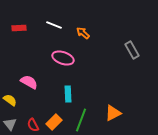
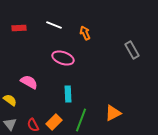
orange arrow: moved 2 px right; rotated 24 degrees clockwise
